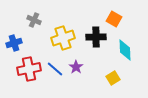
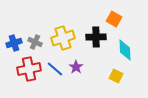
gray cross: moved 1 px right, 22 px down
yellow square: moved 3 px right, 2 px up; rotated 32 degrees counterclockwise
